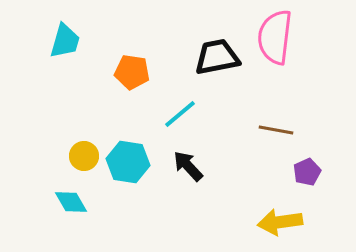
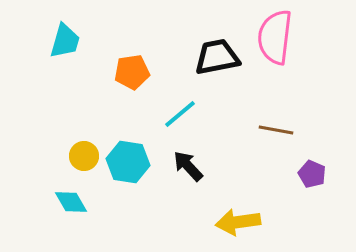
orange pentagon: rotated 16 degrees counterclockwise
purple pentagon: moved 5 px right, 2 px down; rotated 24 degrees counterclockwise
yellow arrow: moved 42 px left
